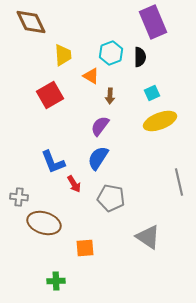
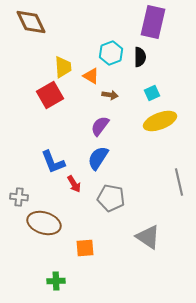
purple rectangle: rotated 36 degrees clockwise
yellow trapezoid: moved 12 px down
brown arrow: moved 1 px up; rotated 84 degrees counterclockwise
